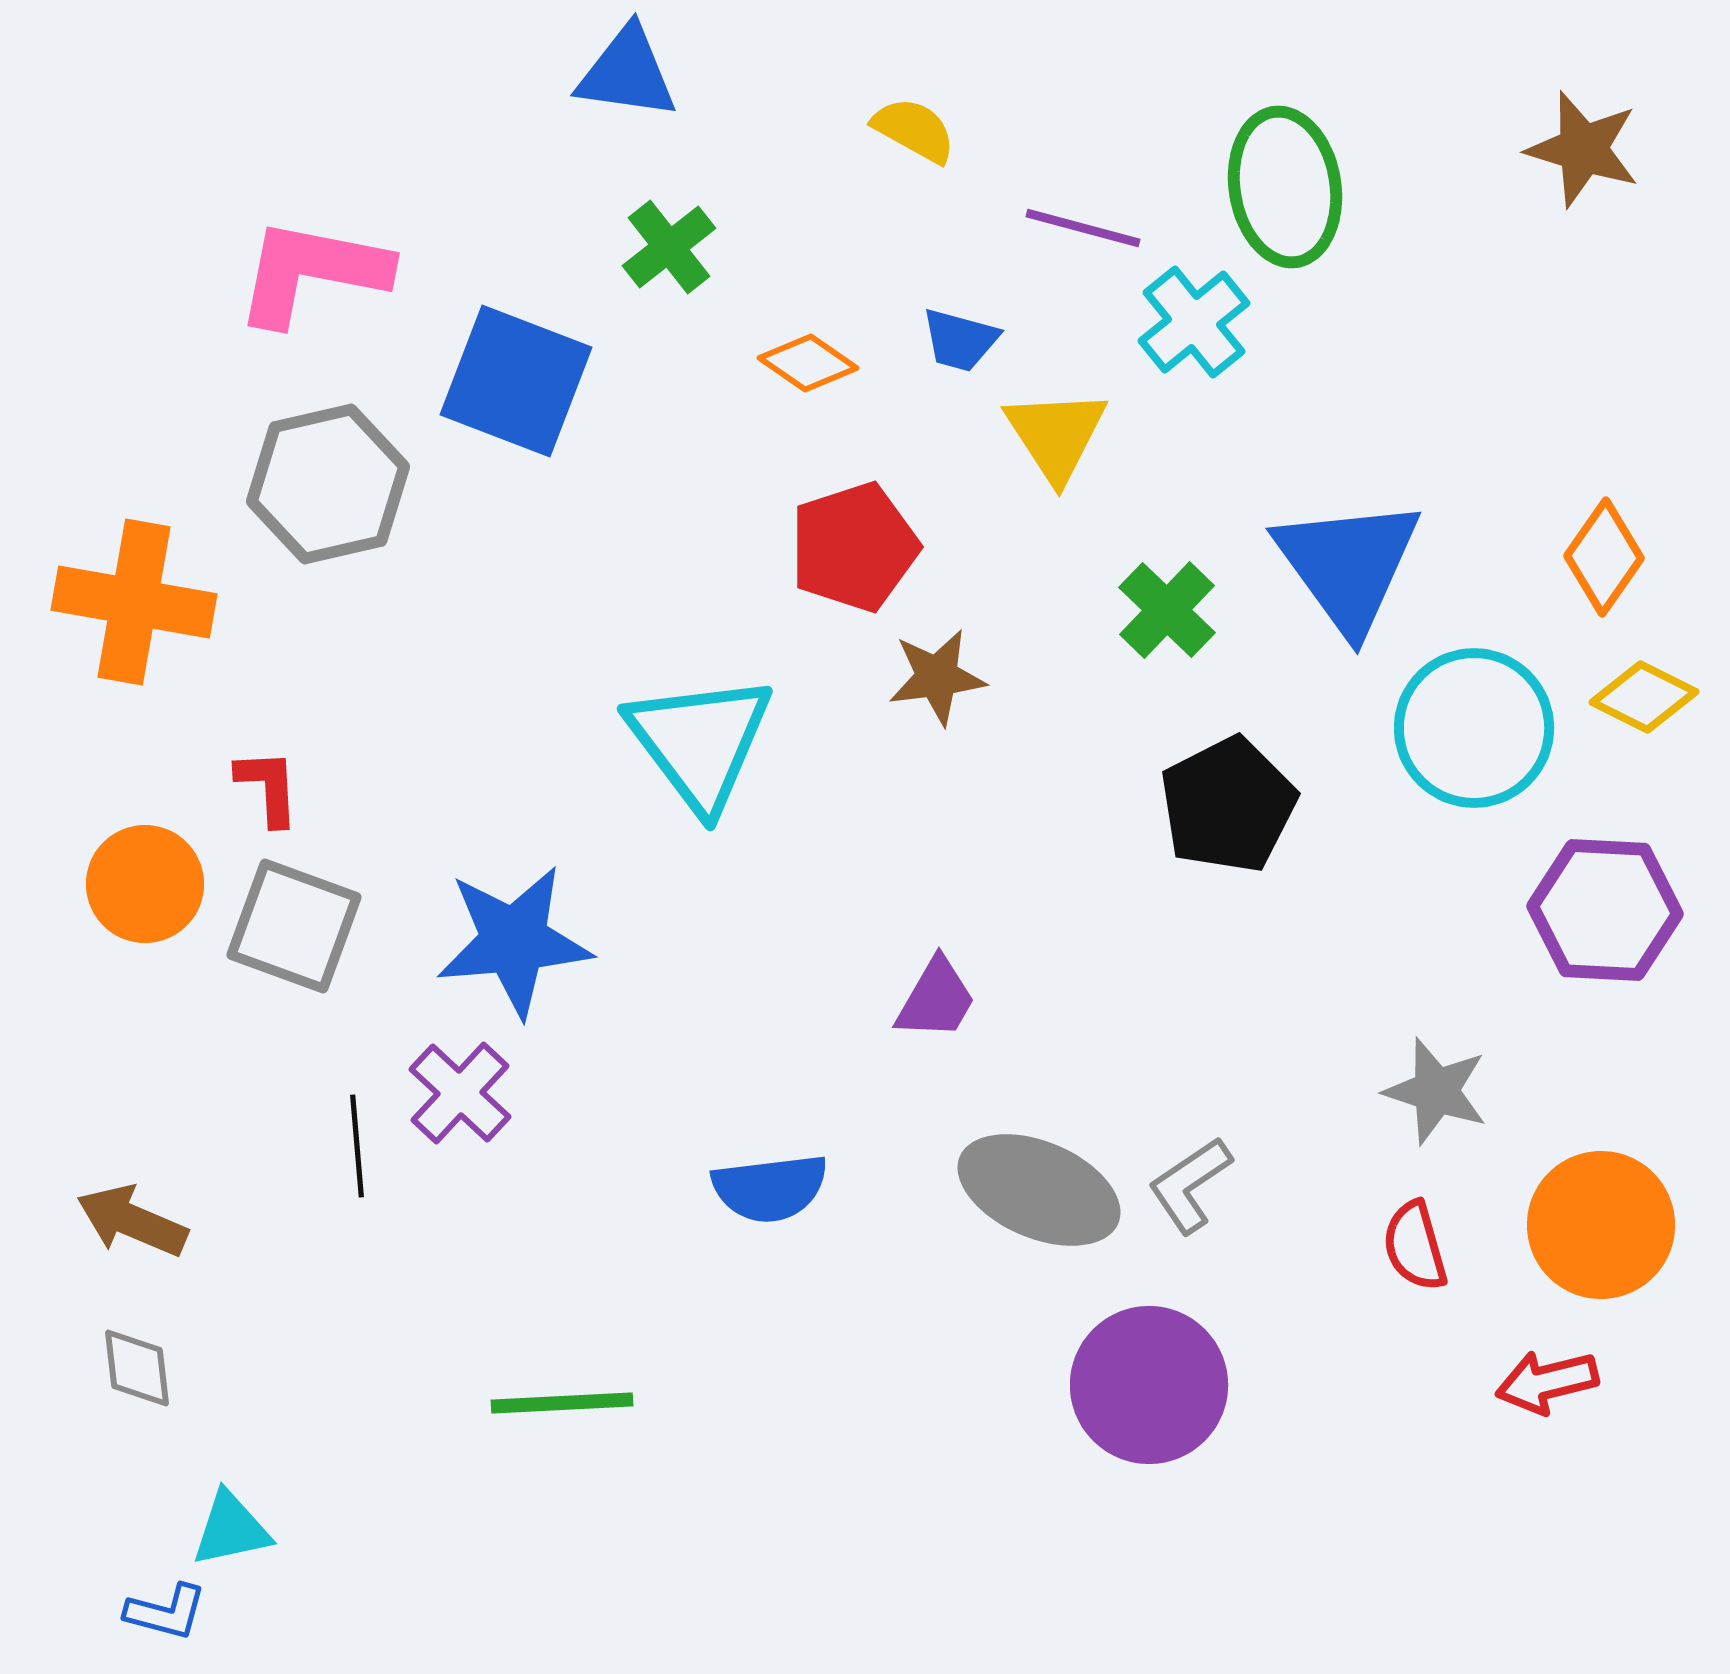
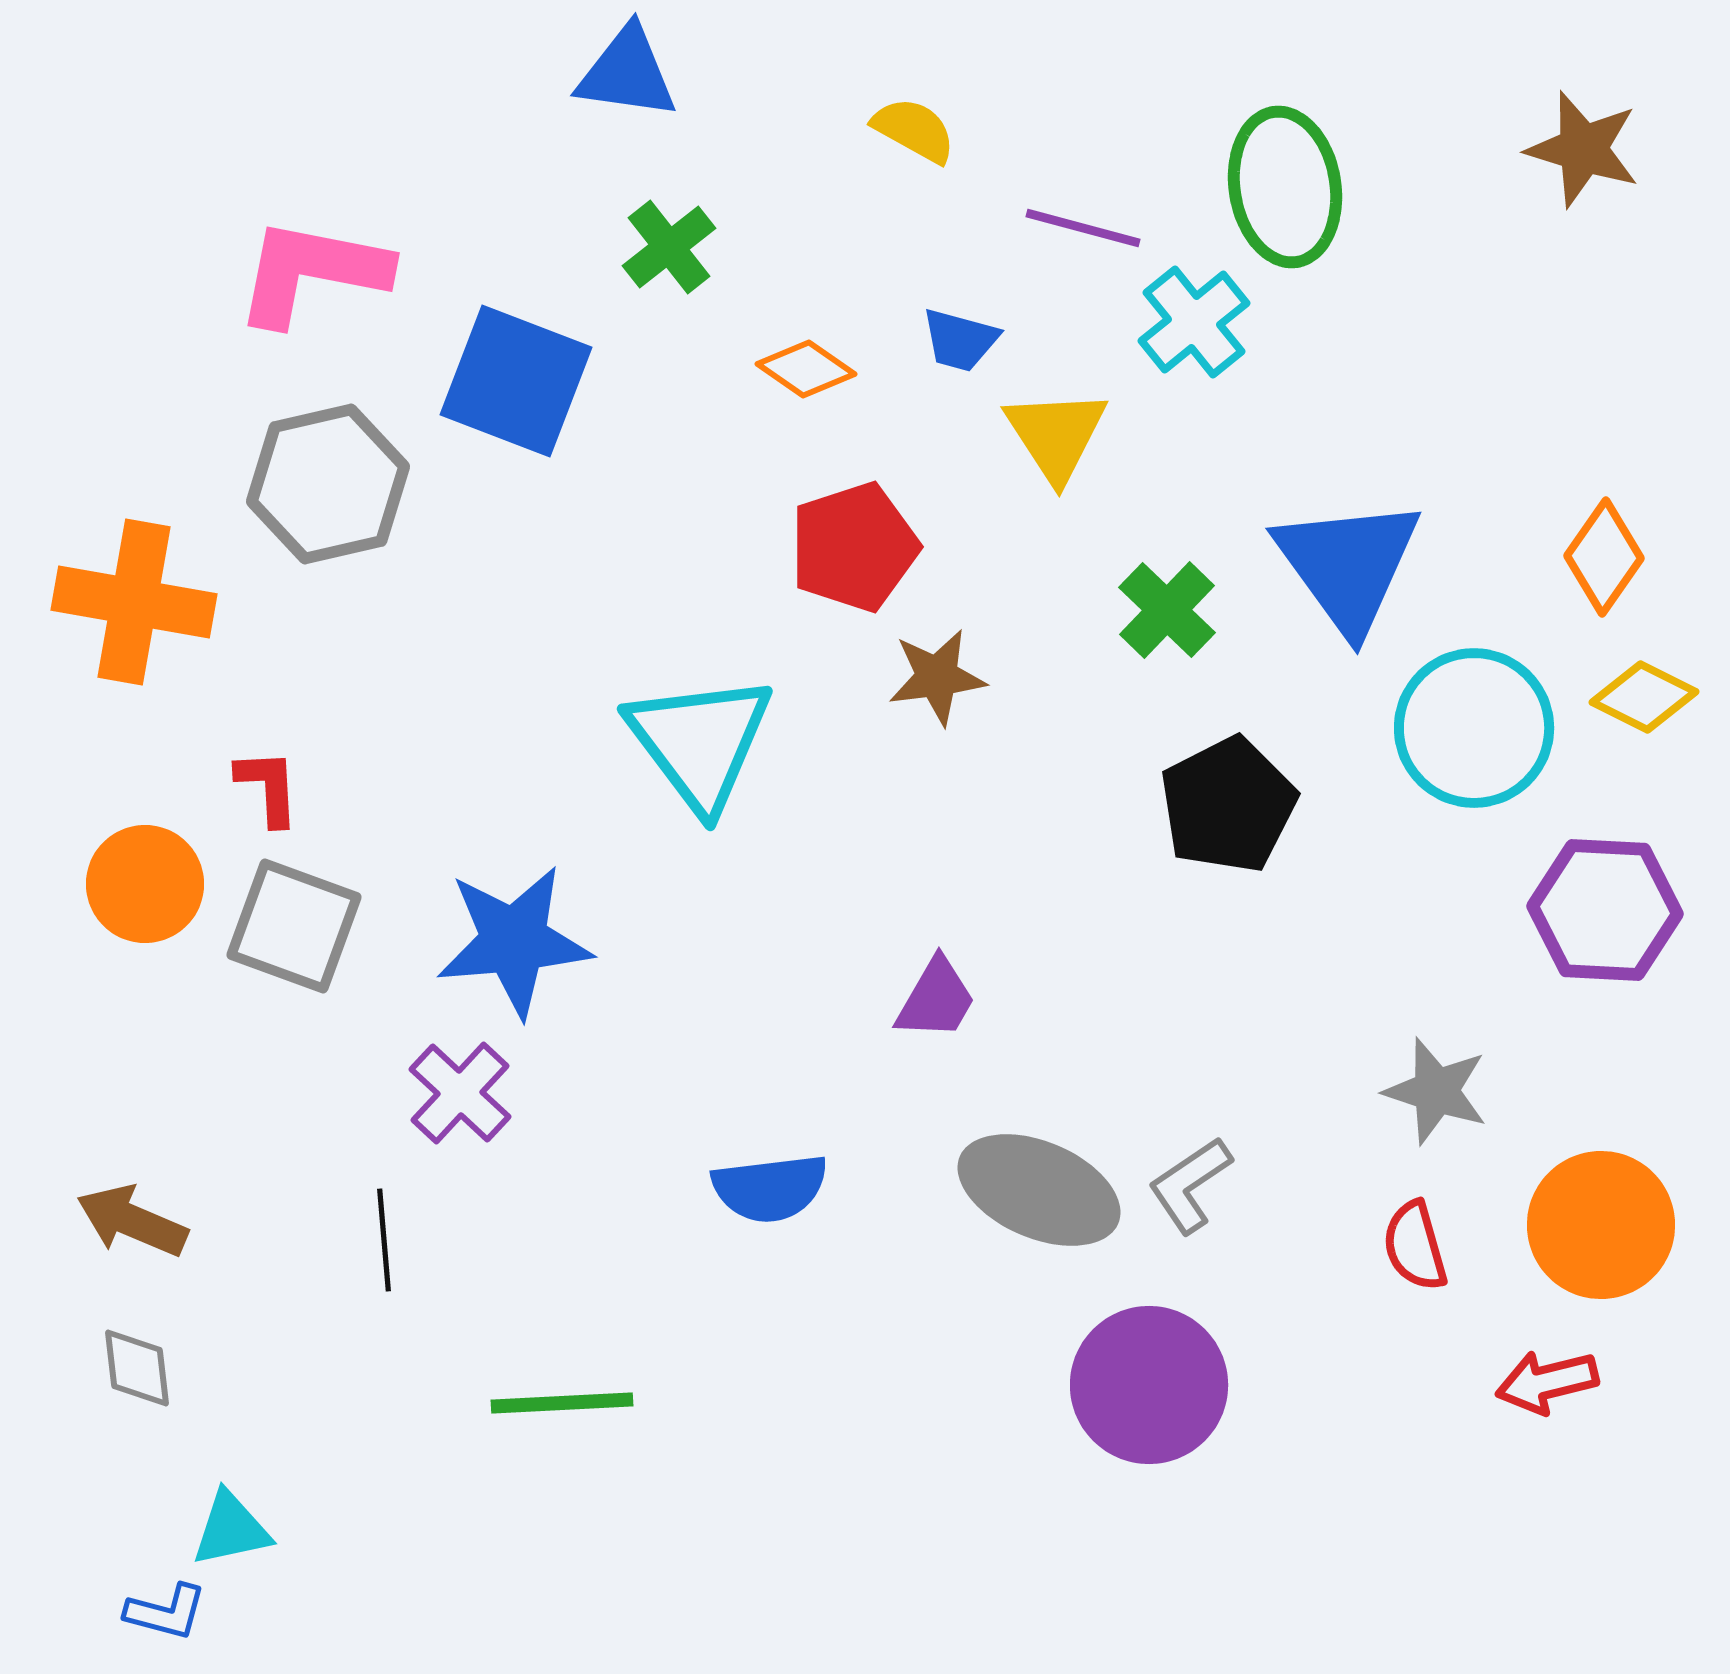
orange diamond at (808, 363): moved 2 px left, 6 px down
black line at (357, 1146): moved 27 px right, 94 px down
